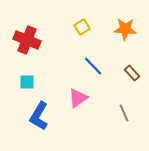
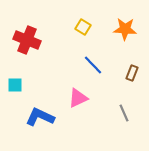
yellow square: moved 1 px right; rotated 28 degrees counterclockwise
blue line: moved 1 px up
brown rectangle: rotated 63 degrees clockwise
cyan square: moved 12 px left, 3 px down
pink triangle: rotated 10 degrees clockwise
blue L-shape: moved 1 px right, 1 px down; rotated 84 degrees clockwise
